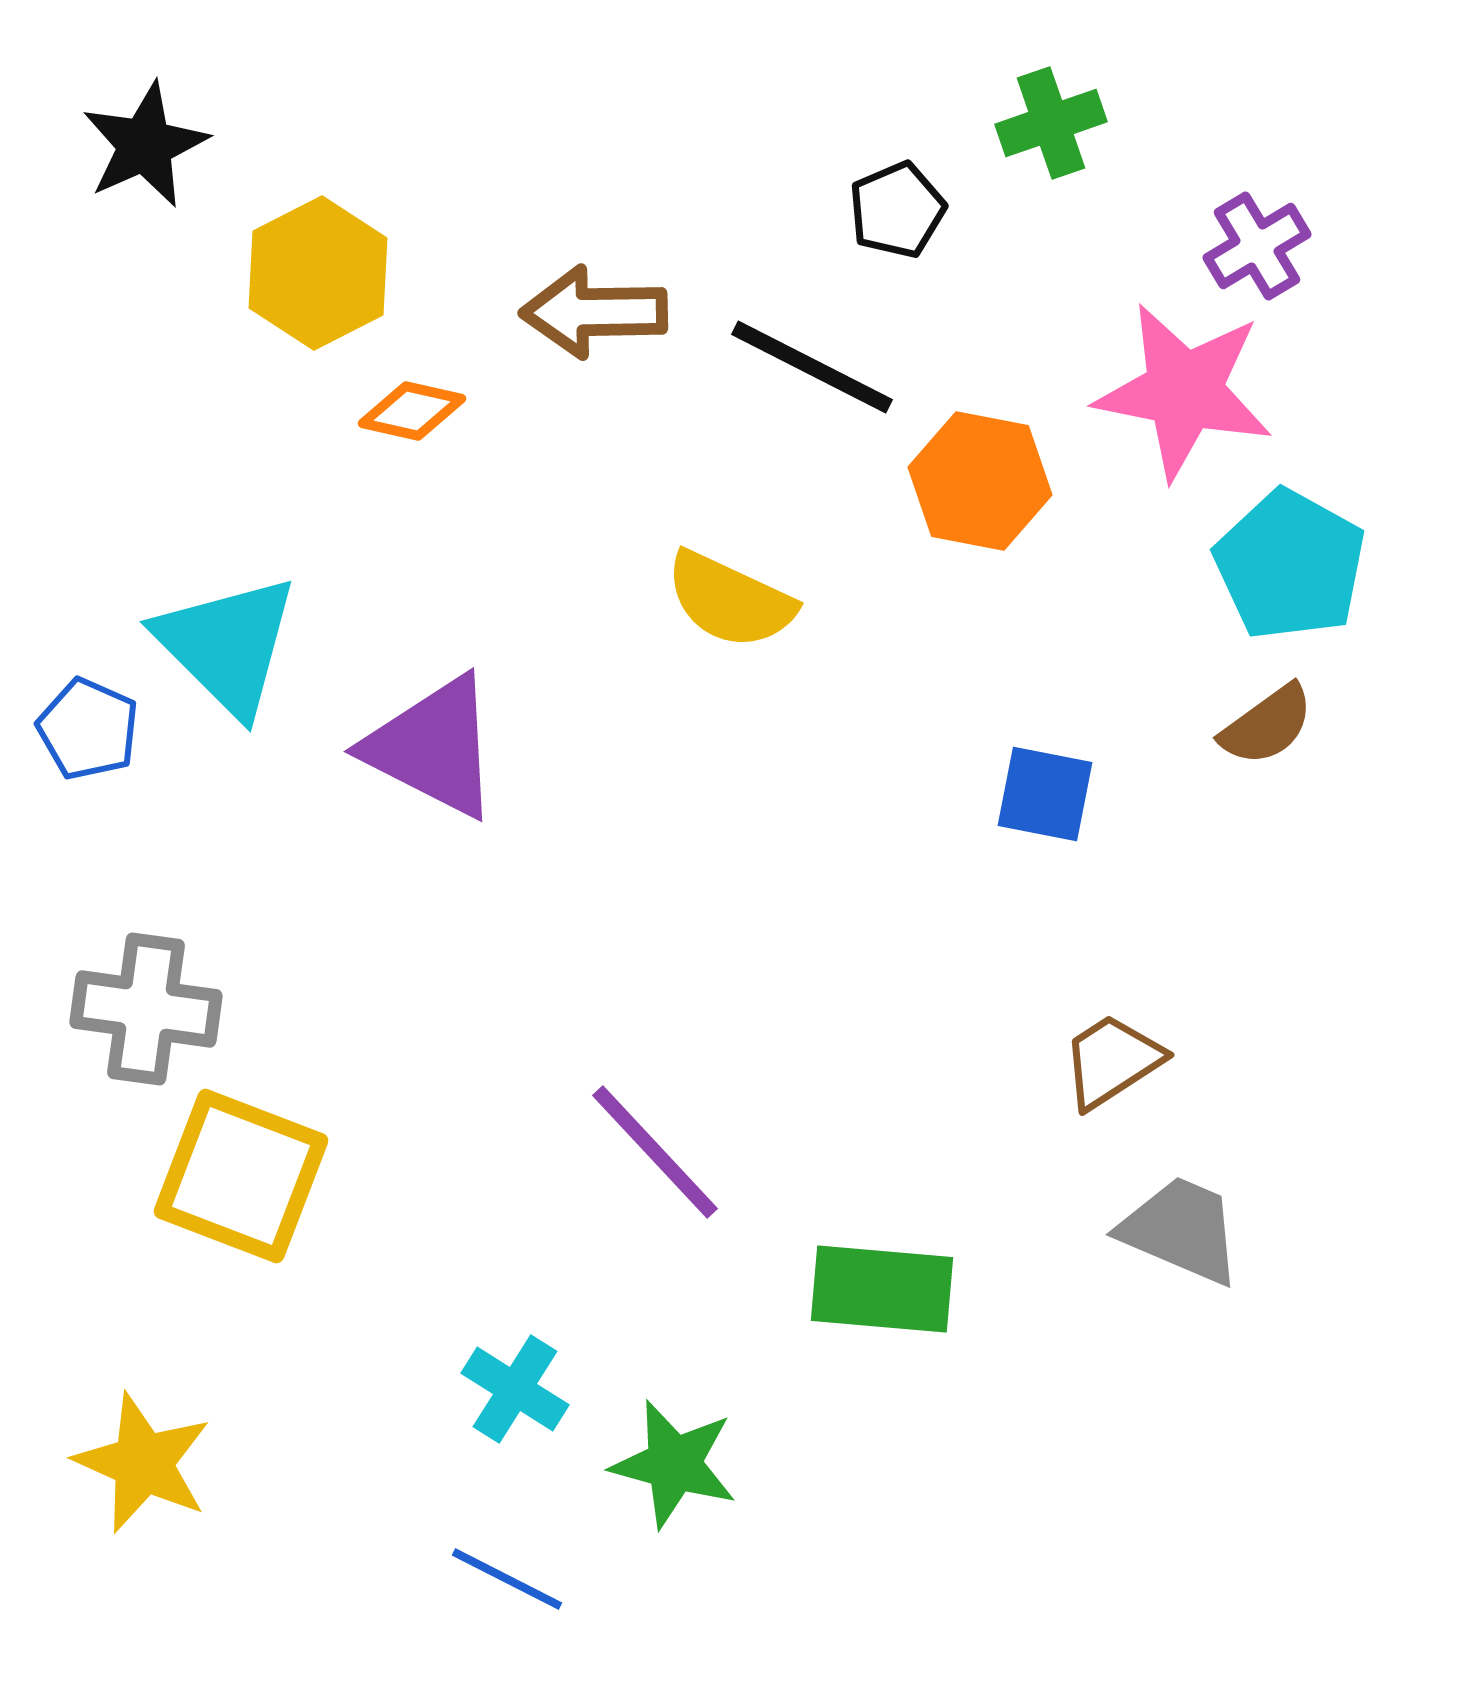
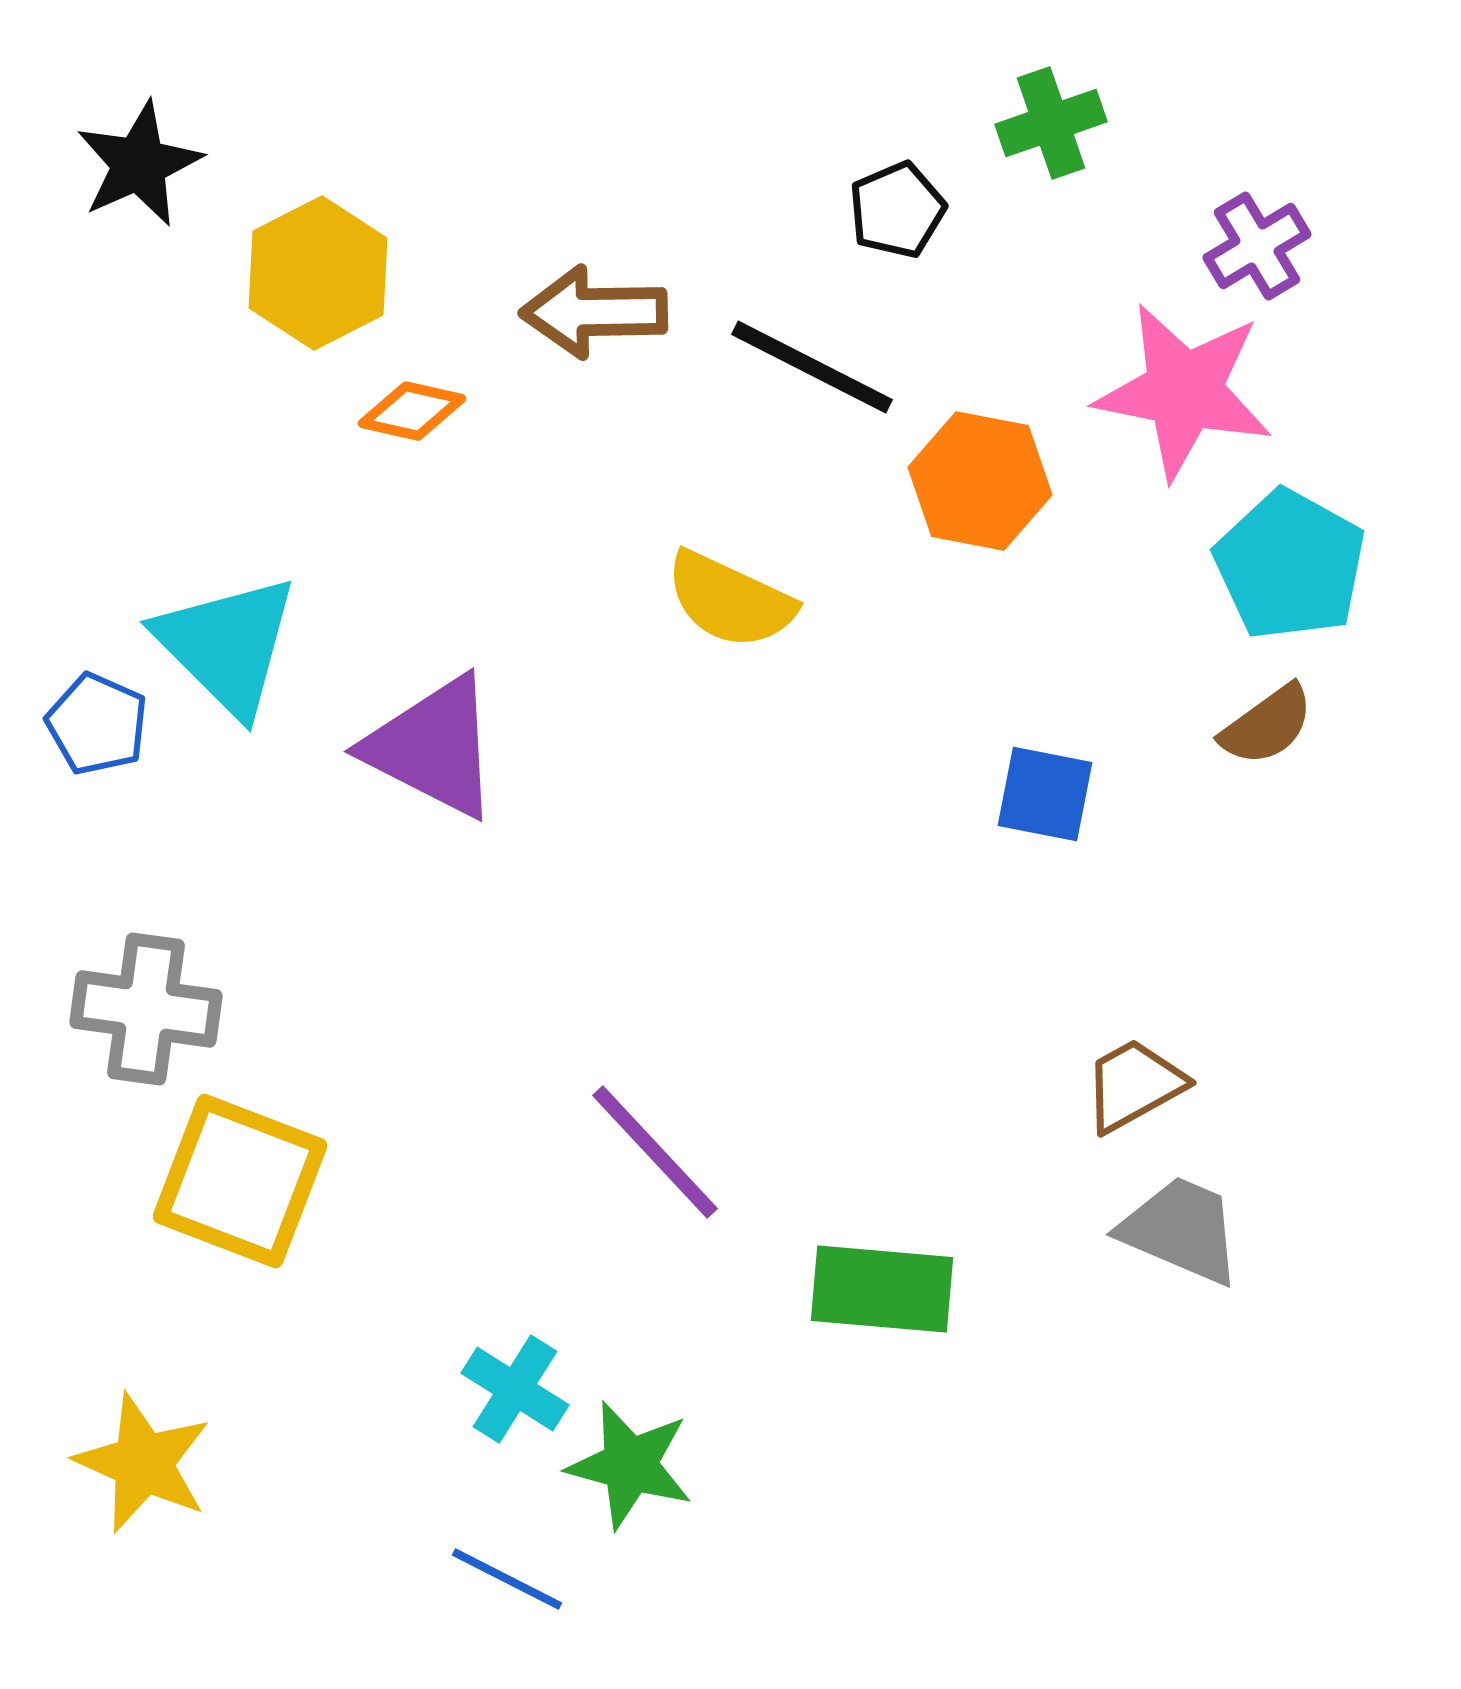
black star: moved 6 px left, 19 px down
blue pentagon: moved 9 px right, 5 px up
brown trapezoid: moved 22 px right, 24 px down; rotated 4 degrees clockwise
yellow square: moved 1 px left, 5 px down
green star: moved 44 px left, 1 px down
